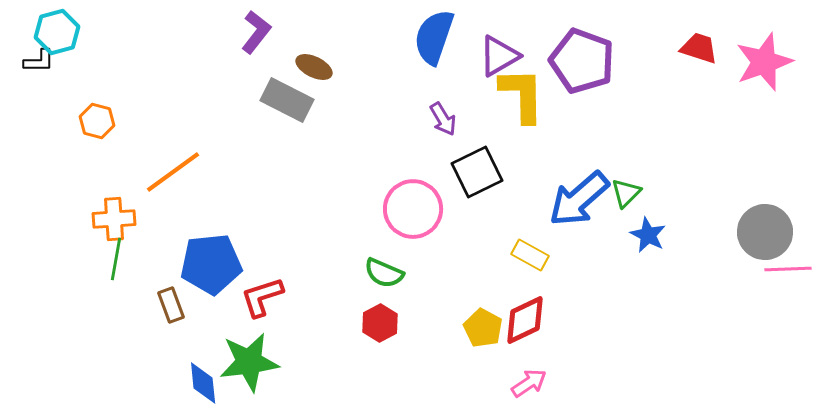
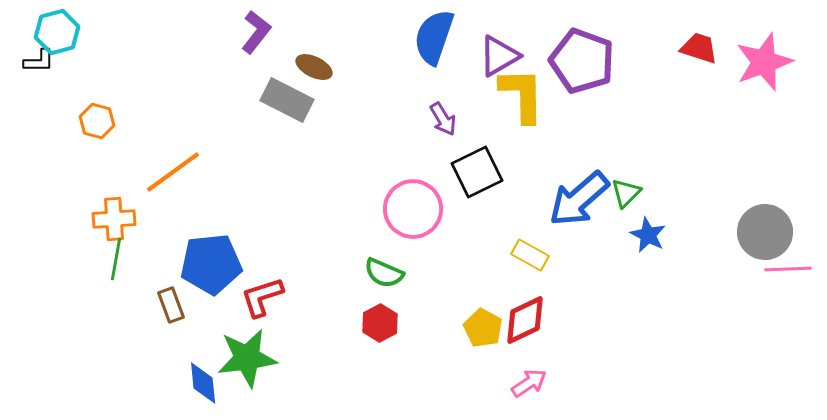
green star: moved 2 px left, 4 px up
